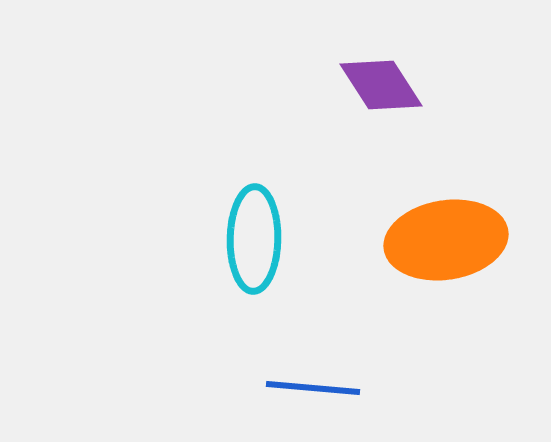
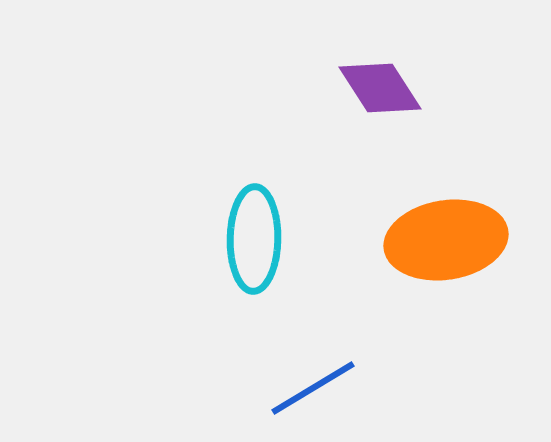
purple diamond: moved 1 px left, 3 px down
blue line: rotated 36 degrees counterclockwise
